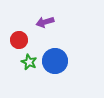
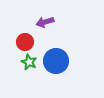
red circle: moved 6 px right, 2 px down
blue circle: moved 1 px right
